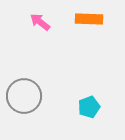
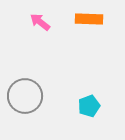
gray circle: moved 1 px right
cyan pentagon: moved 1 px up
